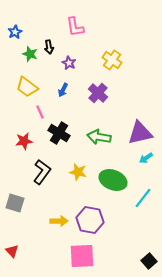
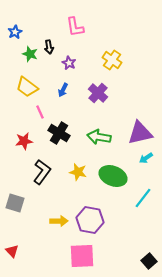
green ellipse: moved 4 px up
